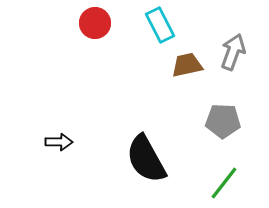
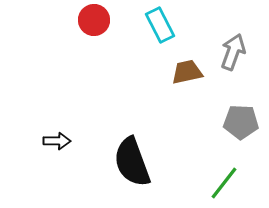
red circle: moved 1 px left, 3 px up
brown trapezoid: moved 7 px down
gray pentagon: moved 18 px right, 1 px down
black arrow: moved 2 px left, 1 px up
black semicircle: moved 14 px left, 3 px down; rotated 9 degrees clockwise
